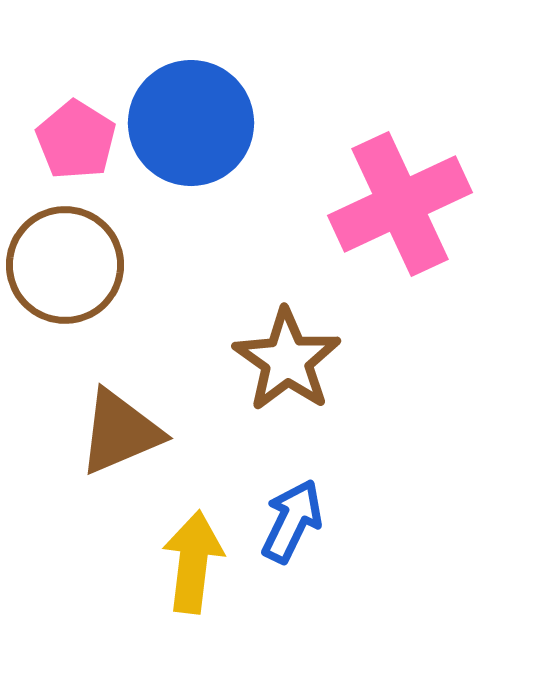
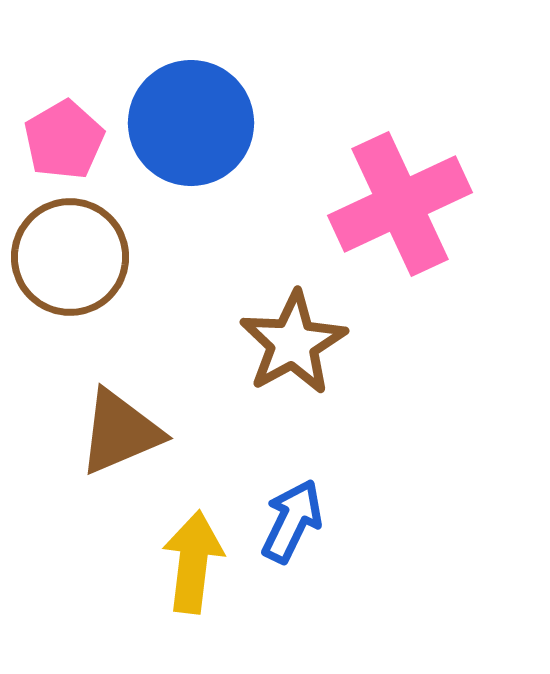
pink pentagon: moved 12 px left; rotated 10 degrees clockwise
brown circle: moved 5 px right, 8 px up
brown star: moved 6 px right, 17 px up; rotated 8 degrees clockwise
